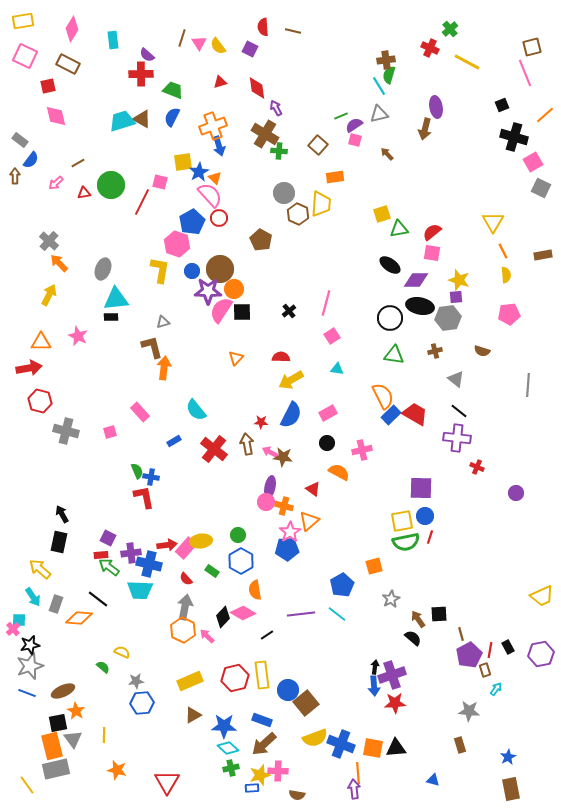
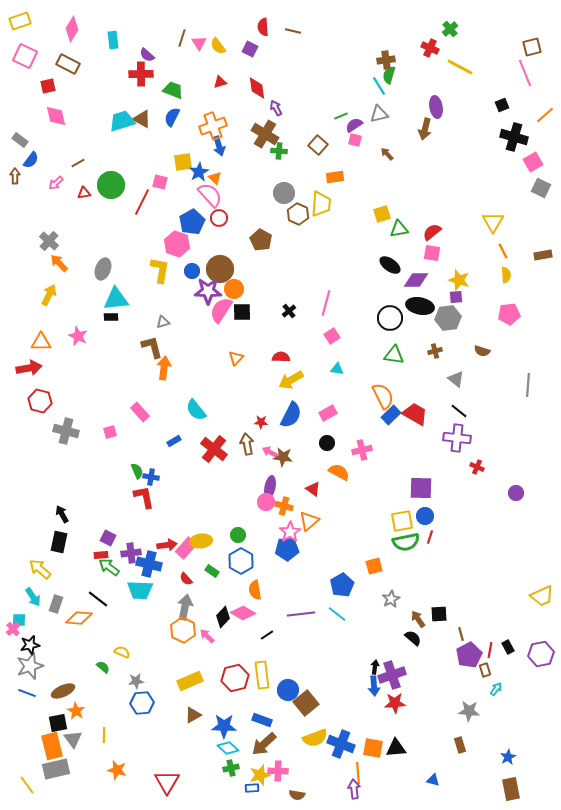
yellow rectangle at (23, 21): moved 3 px left; rotated 10 degrees counterclockwise
yellow line at (467, 62): moved 7 px left, 5 px down
